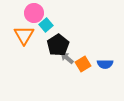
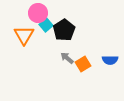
pink circle: moved 4 px right
black pentagon: moved 6 px right, 15 px up
blue semicircle: moved 5 px right, 4 px up
